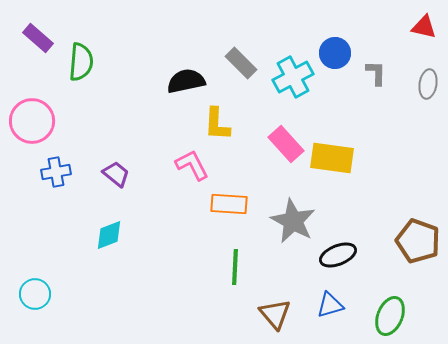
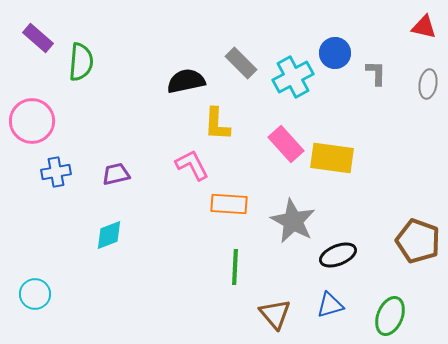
purple trapezoid: rotated 52 degrees counterclockwise
